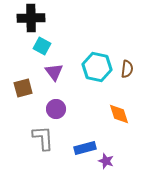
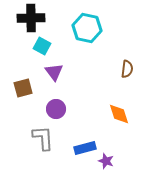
cyan hexagon: moved 10 px left, 39 px up
